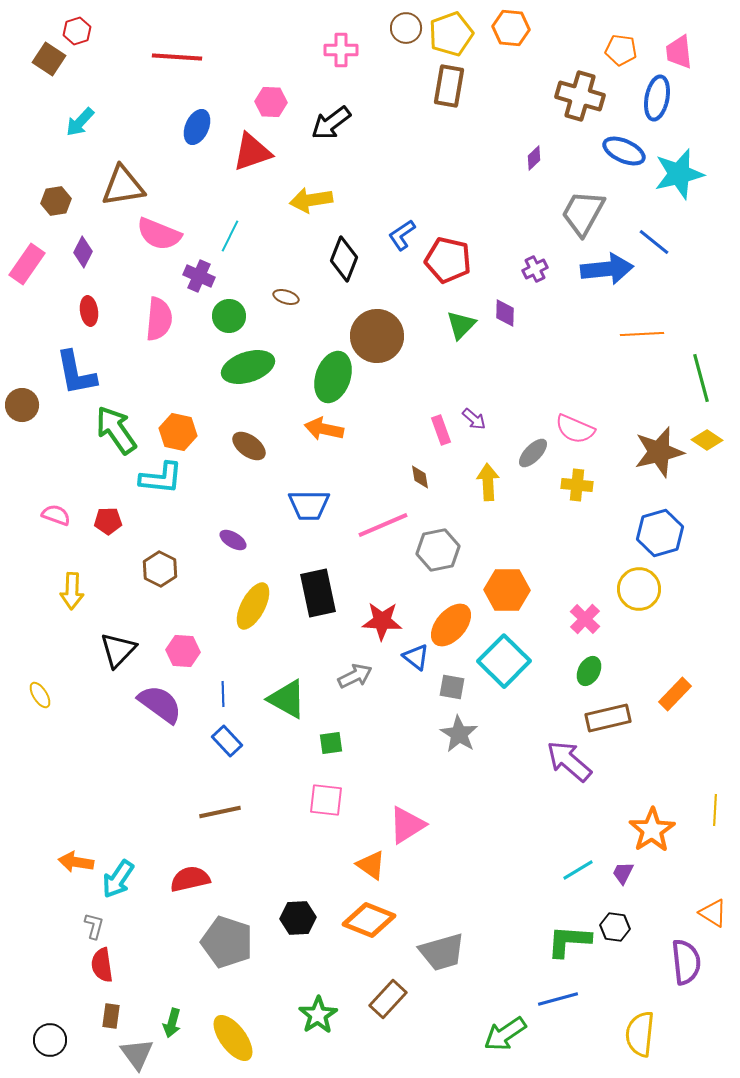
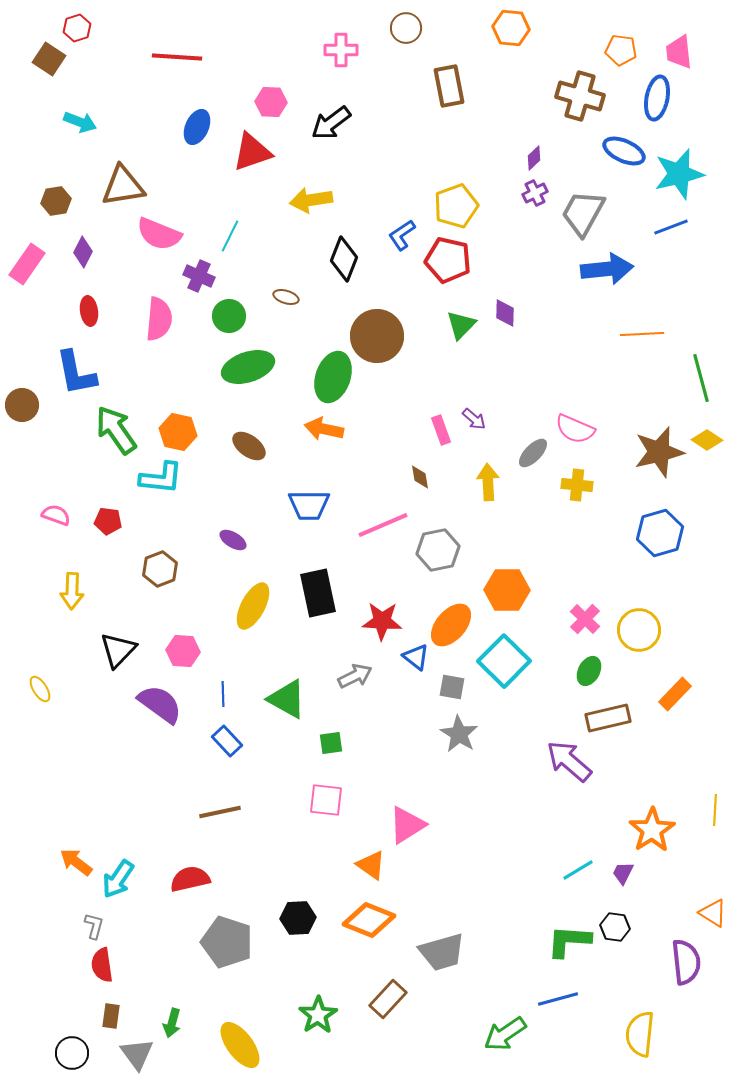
red hexagon at (77, 31): moved 3 px up
yellow pentagon at (451, 34): moved 5 px right, 172 px down
brown rectangle at (449, 86): rotated 21 degrees counterclockwise
cyan arrow at (80, 122): rotated 112 degrees counterclockwise
blue line at (654, 242): moved 17 px right, 15 px up; rotated 60 degrees counterclockwise
purple cross at (535, 269): moved 76 px up
red pentagon at (108, 521): rotated 8 degrees clockwise
brown hexagon at (160, 569): rotated 12 degrees clockwise
yellow circle at (639, 589): moved 41 px down
yellow ellipse at (40, 695): moved 6 px up
orange arrow at (76, 862): rotated 28 degrees clockwise
yellow ellipse at (233, 1038): moved 7 px right, 7 px down
black circle at (50, 1040): moved 22 px right, 13 px down
